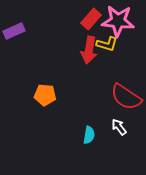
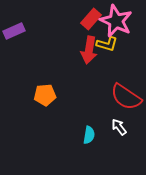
pink star: moved 2 px left; rotated 20 degrees clockwise
orange pentagon: rotated 10 degrees counterclockwise
